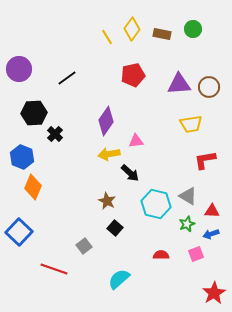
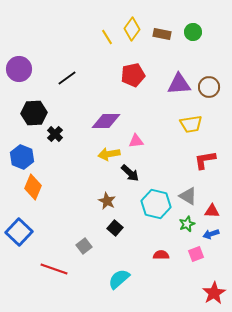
green circle: moved 3 px down
purple diamond: rotated 56 degrees clockwise
